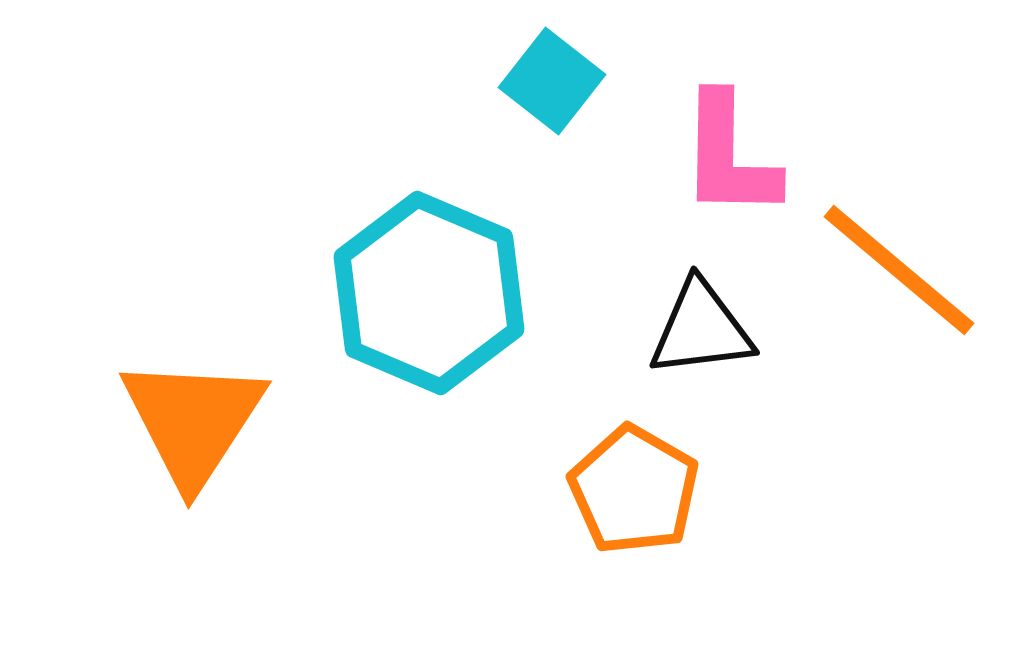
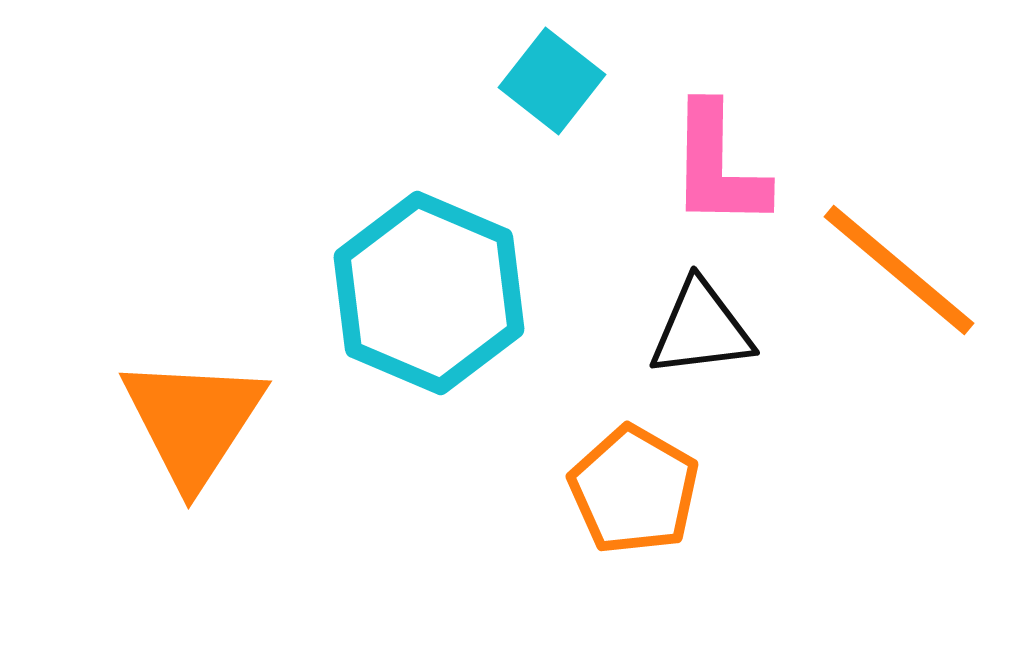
pink L-shape: moved 11 px left, 10 px down
